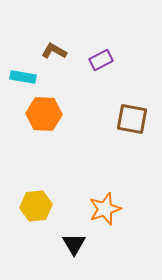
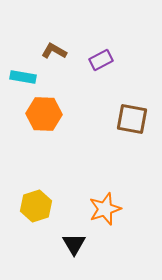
yellow hexagon: rotated 12 degrees counterclockwise
